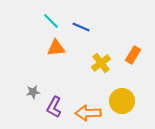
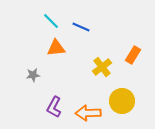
yellow cross: moved 1 px right, 4 px down
gray star: moved 17 px up
